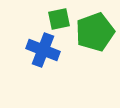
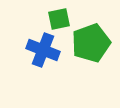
green pentagon: moved 4 px left, 11 px down
